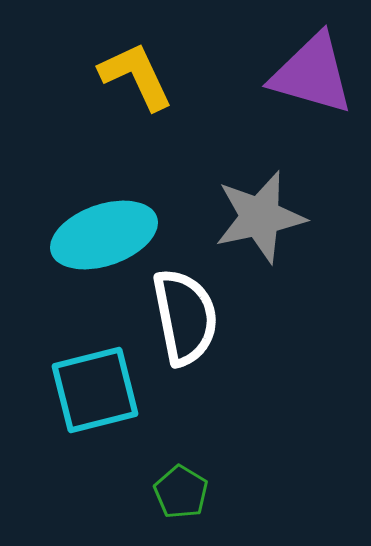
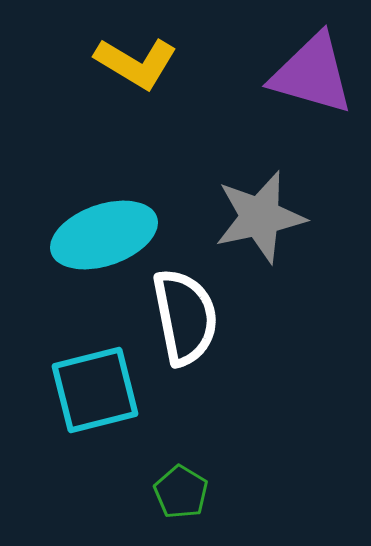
yellow L-shape: moved 13 px up; rotated 146 degrees clockwise
